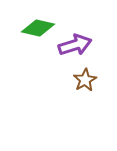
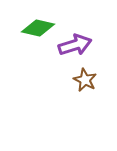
brown star: rotated 15 degrees counterclockwise
